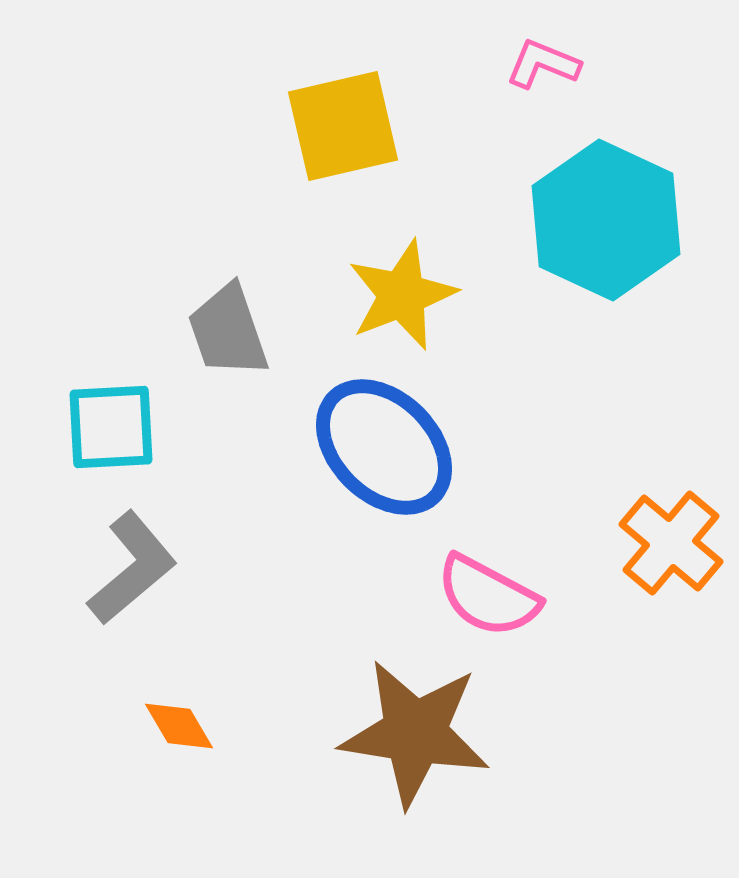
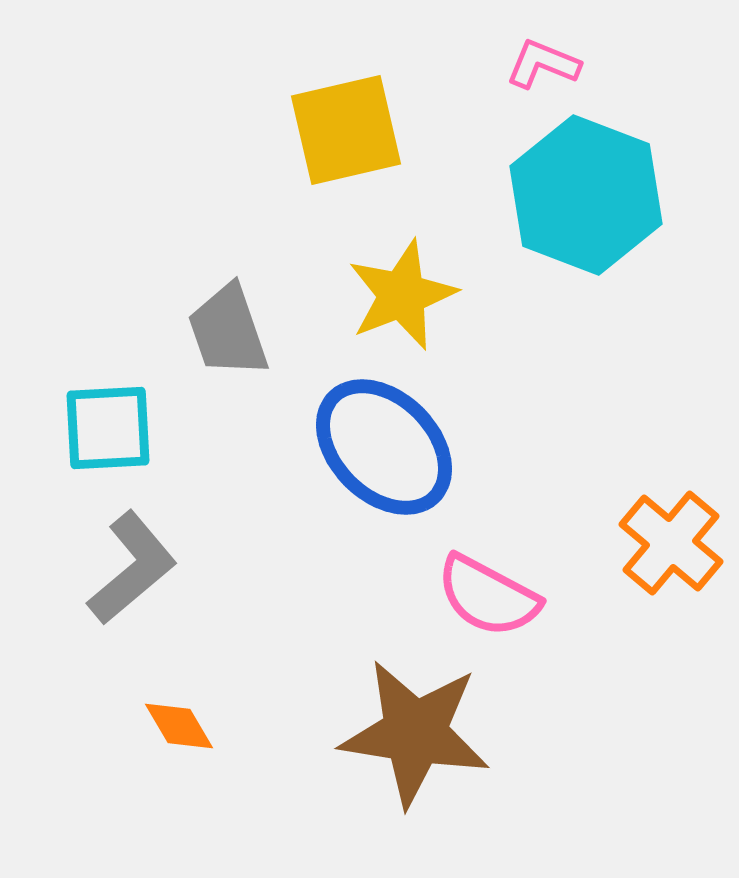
yellow square: moved 3 px right, 4 px down
cyan hexagon: moved 20 px left, 25 px up; rotated 4 degrees counterclockwise
cyan square: moved 3 px left, 1 px down
